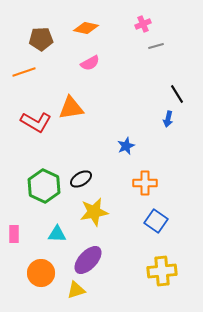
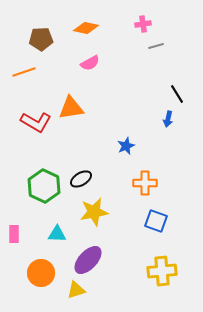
pink cross: rotated 14 degrees clockwise
blue square: rotated 15 degrees counterclockwise
